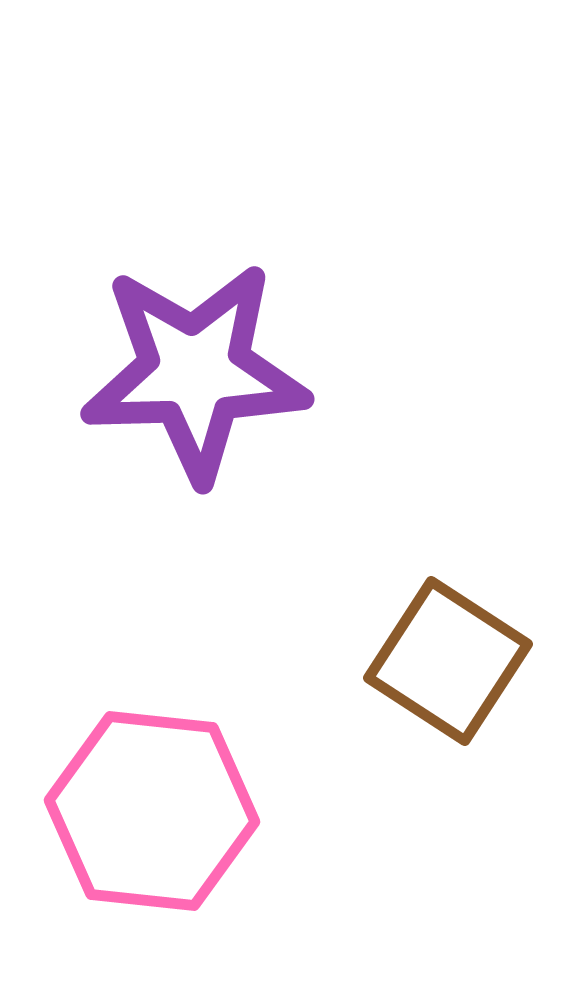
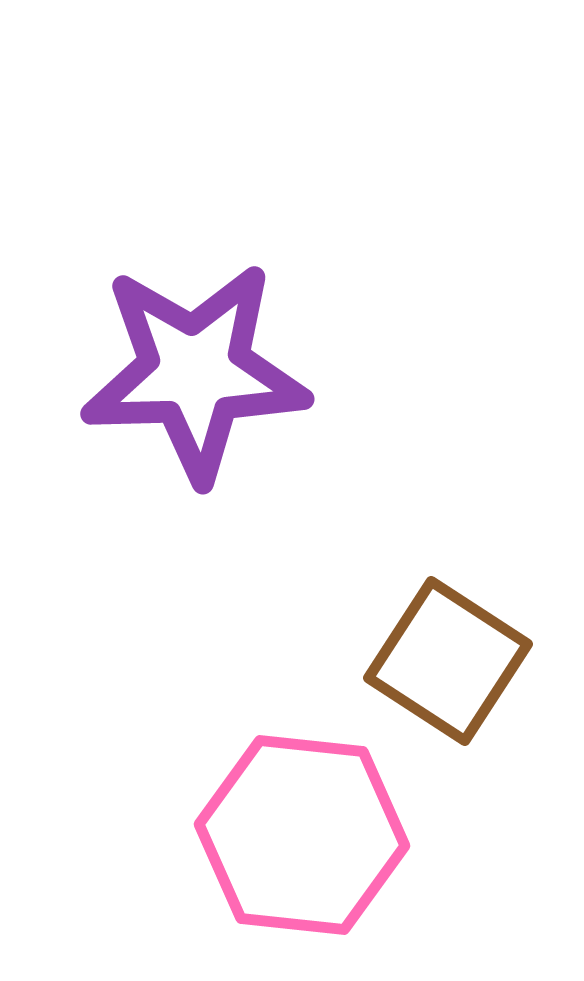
pink hexagon: moved 150 px right, 24 px down
